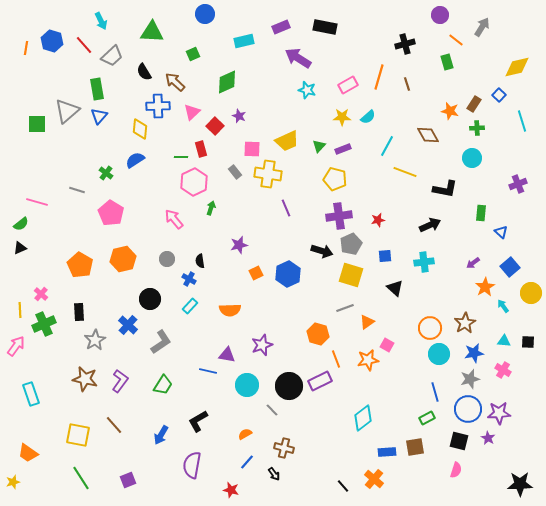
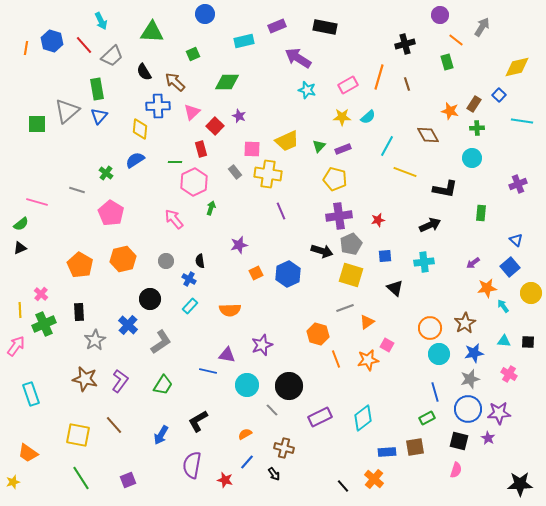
purple rectangle at (281, 27): moved 4 px left, 1 px up
green diamond at (227, 82): rotated 25 degrees clockwise
cyan line at (522, 121): rotated 65 degrees counterclockwise
green line at (181, 157): moved 6 px left, 5 px down
purple line at (286, 208): moved 5 px left, 3 px down
blue triangle at (501, 232): moved 15 px right, 8 px down
gray circle at (167, 259): moved 1 px left, 2 px down
orange star at (485, 287): moved 2 px right, 1 px down; rotated 24 degrees clockwise
pink cross at (503, 370): moved 6 px right, 4 px down
purple rectangle at (320, 381): moved 36 px down
red star at (231, 490): moved 6 px left, 10 px up
